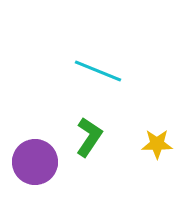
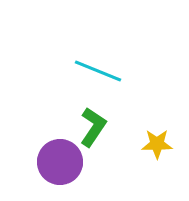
green L-shape: moved 4 px right, 10 px up
purple circle: moved 25 px right
